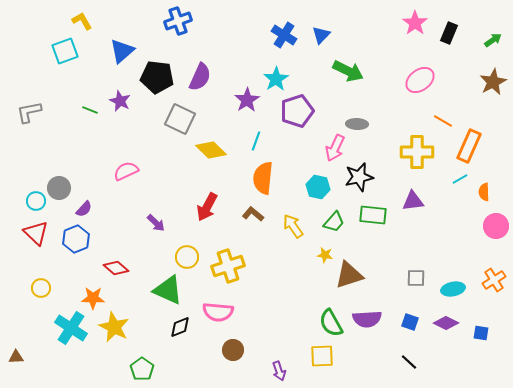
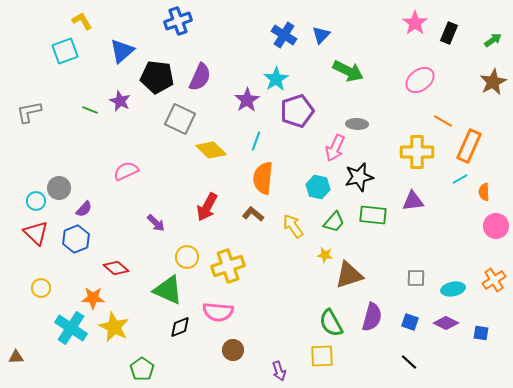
purple semicircle at (367, 319): moved 5 px right, 2 px up; rotated 72 degrees counterclockwise
